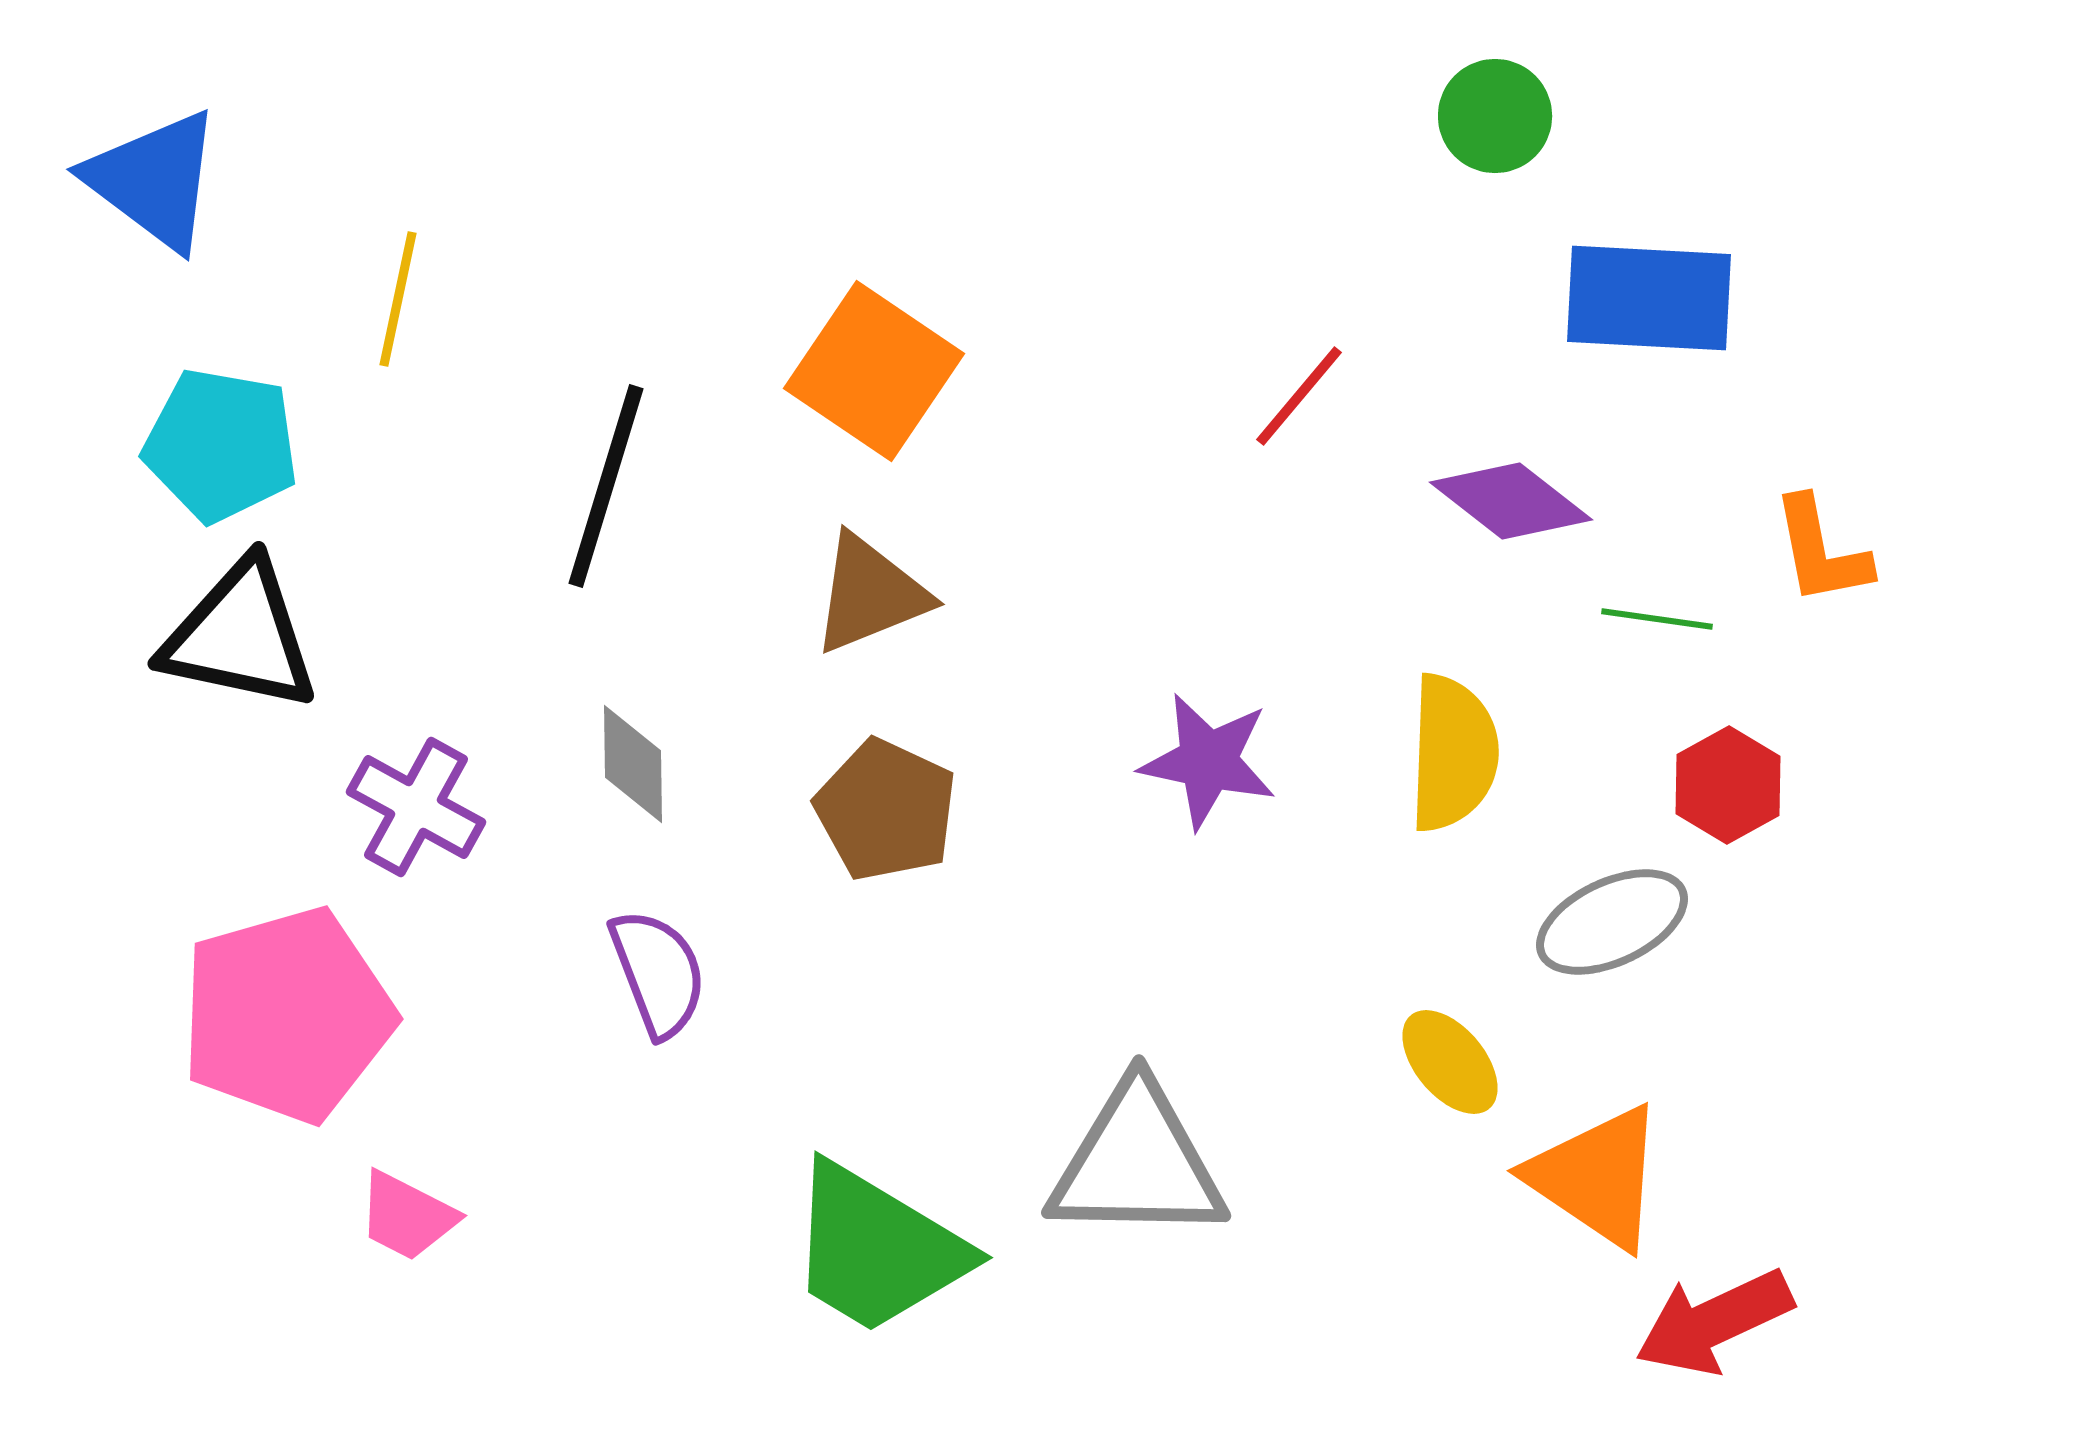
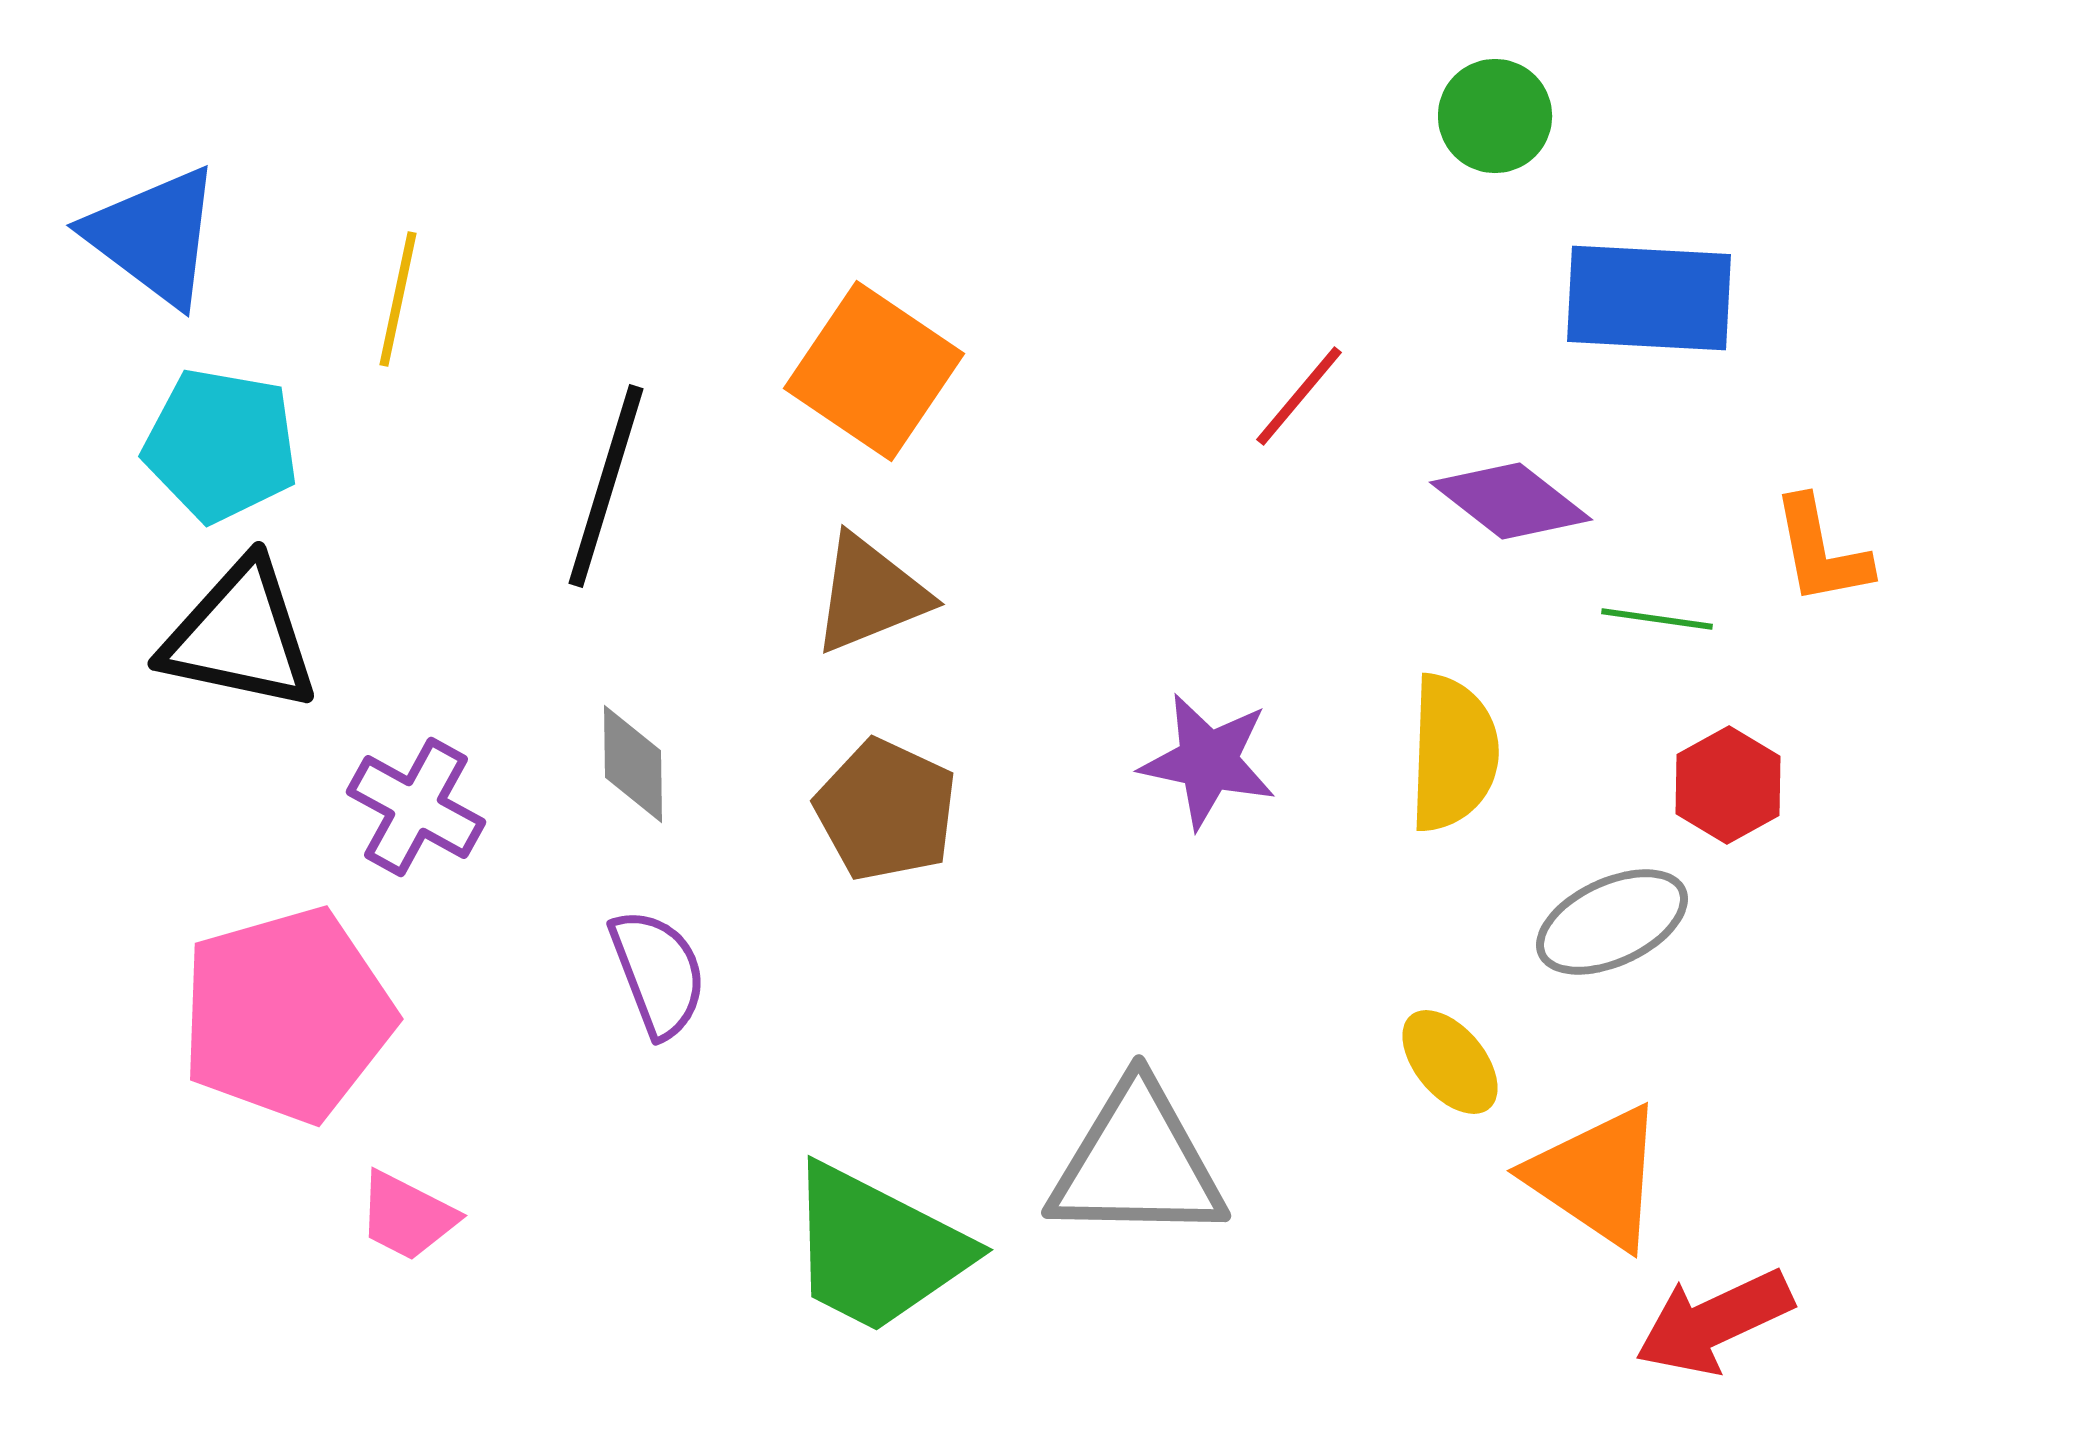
blue triangle: moved 56 px down
green trapezoid: rotated 4 degrees counterclockwise
